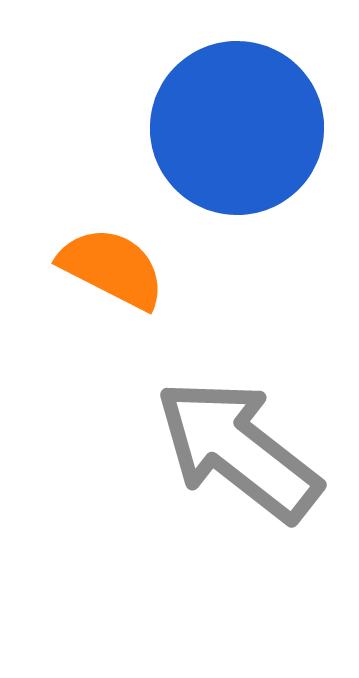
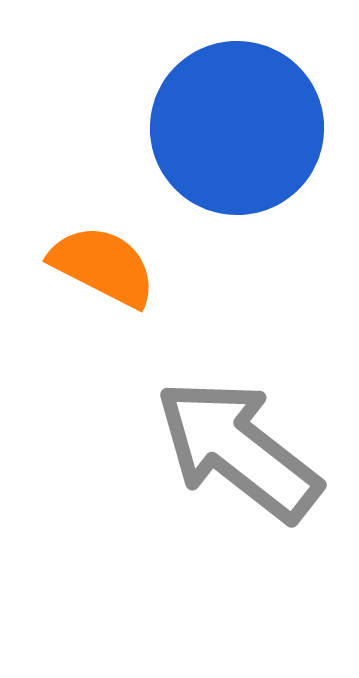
orange semicircle: moved 9 px left, 2 px up
